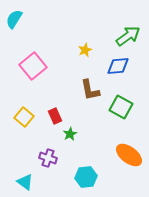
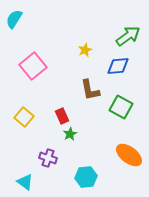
red rectangle: moved 7 px right
